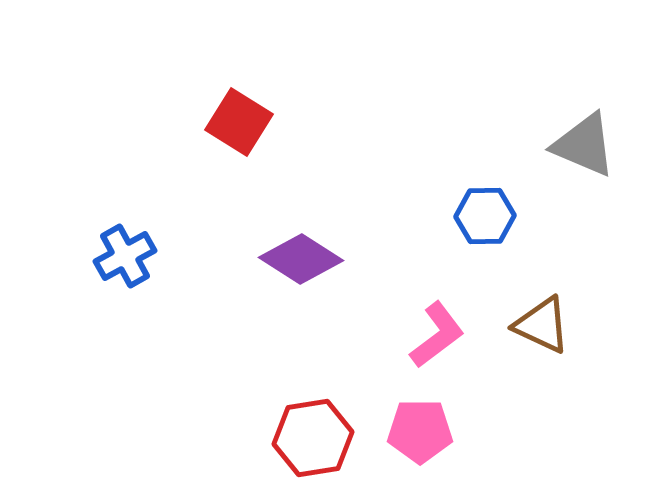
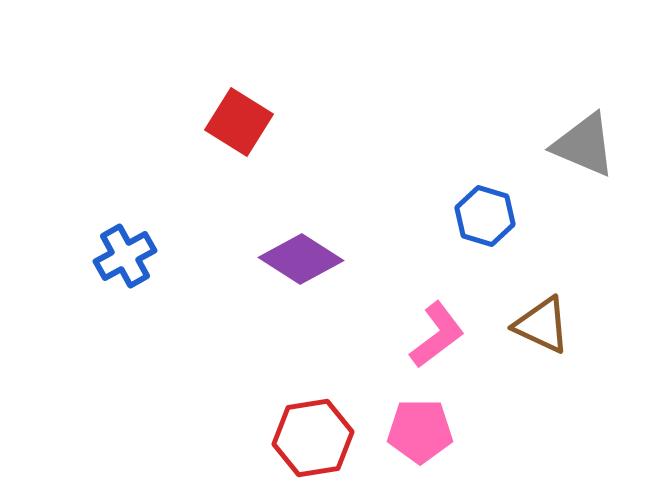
blue hexagon: rotated 18 degrees clockwise
